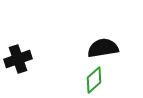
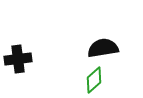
black cross: rotated 12 degrees clockwise
